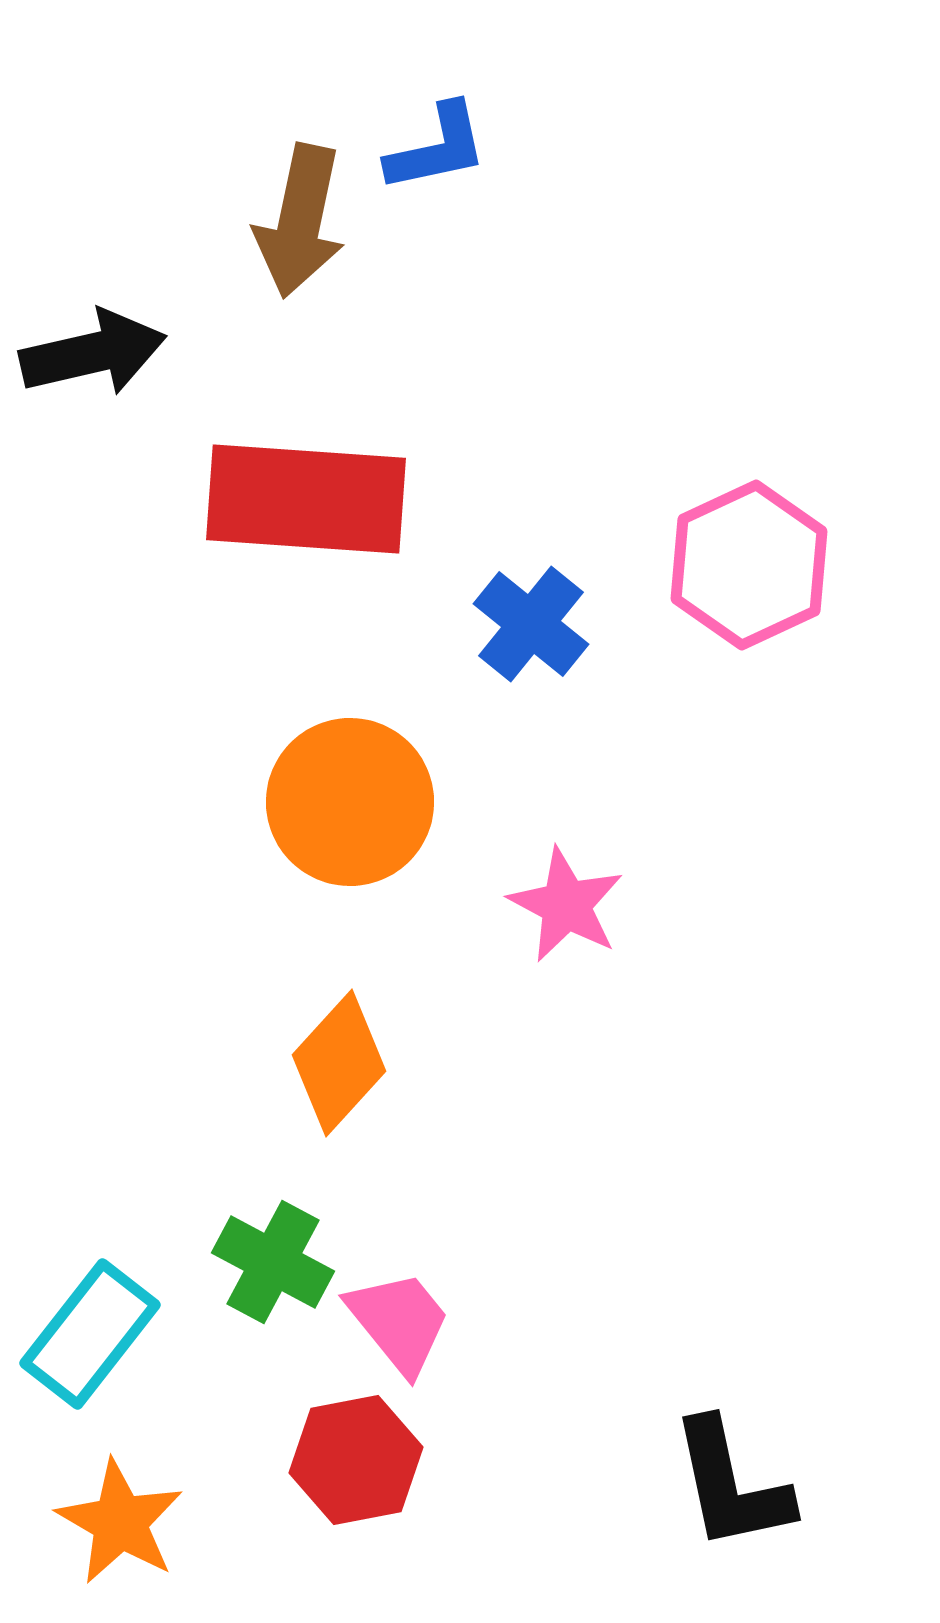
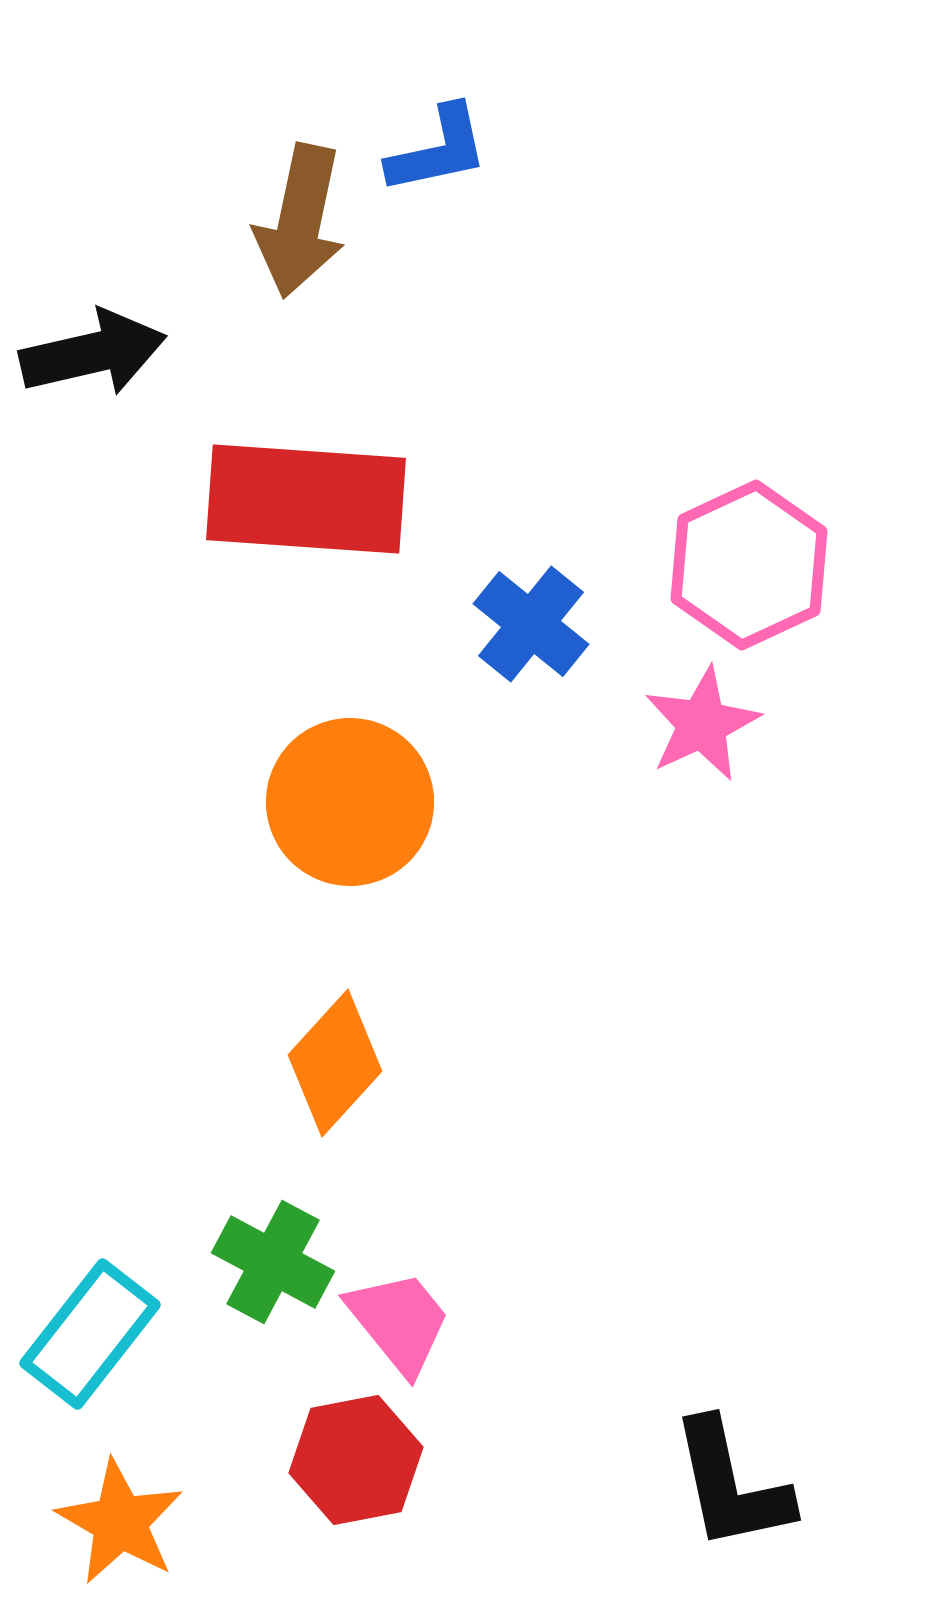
blue L-shape: moved 1 px right, 2 px down
pink star: moved 136 px right, 181 px up; rotated 19 degrees clockwise
orange diamond: moved 4 px left
